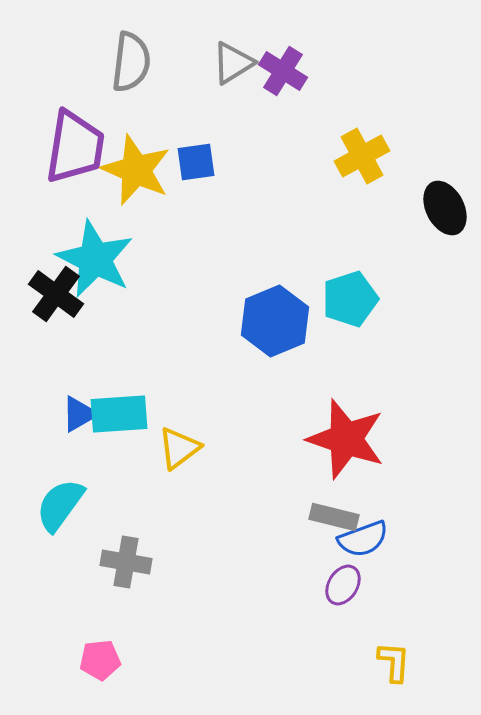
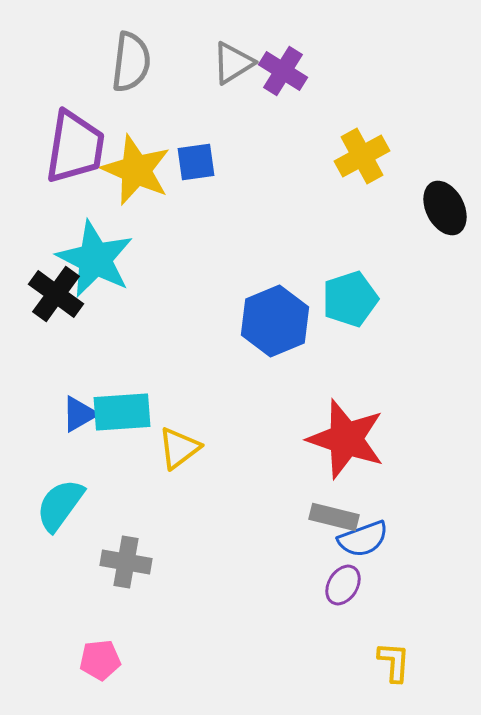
cyan rectangle: moved 3 px right, 2 px up
